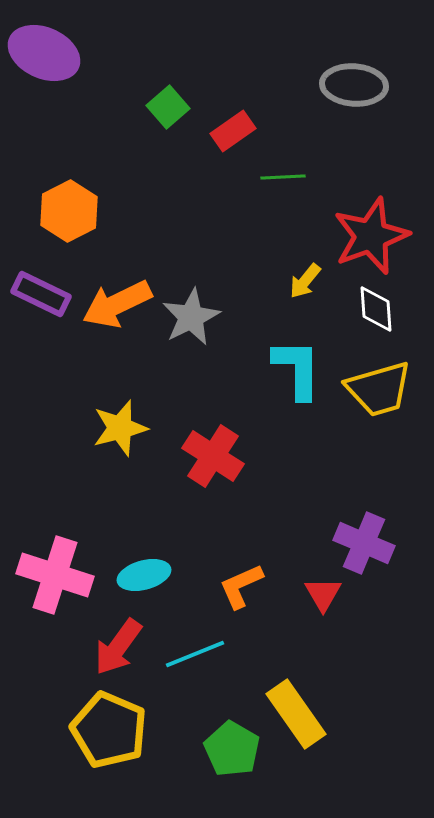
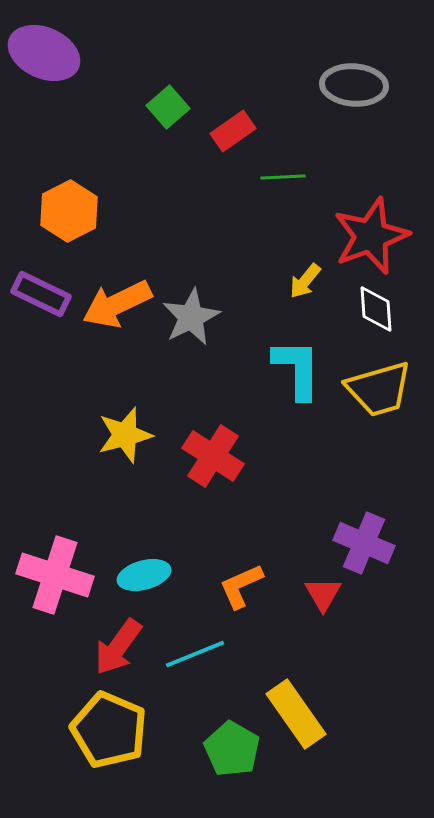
yellow star: moved 5 px right, 7 px down
